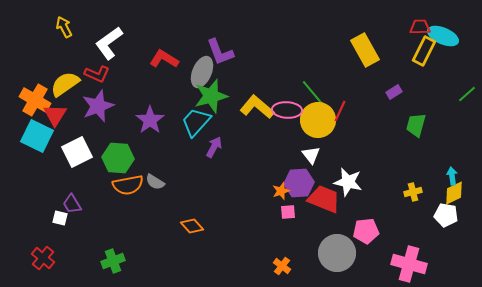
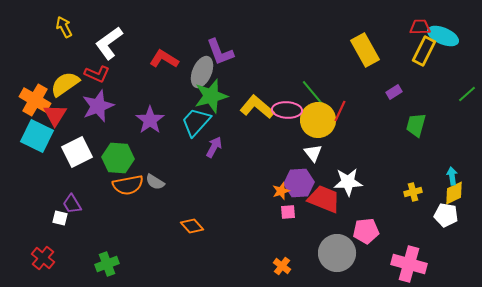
white triangle at (311, 155): moved 2 px right, 2 px up
white star at (348, 182): rotated 16 degrees counterclockwise
green cross at (113, 261): moved 6 px left, 3 px down
